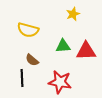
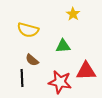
yellow star: rotated 16 degrees counterclockwise
red triangle: moved 20 px down
